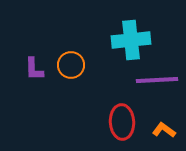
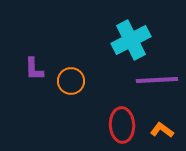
cyan cross: rotated 21 degrees counterclockwise
orange circle: moved 16 px down
red ellipse: moved 3 px down
orange L-shape: moved 2 px left
